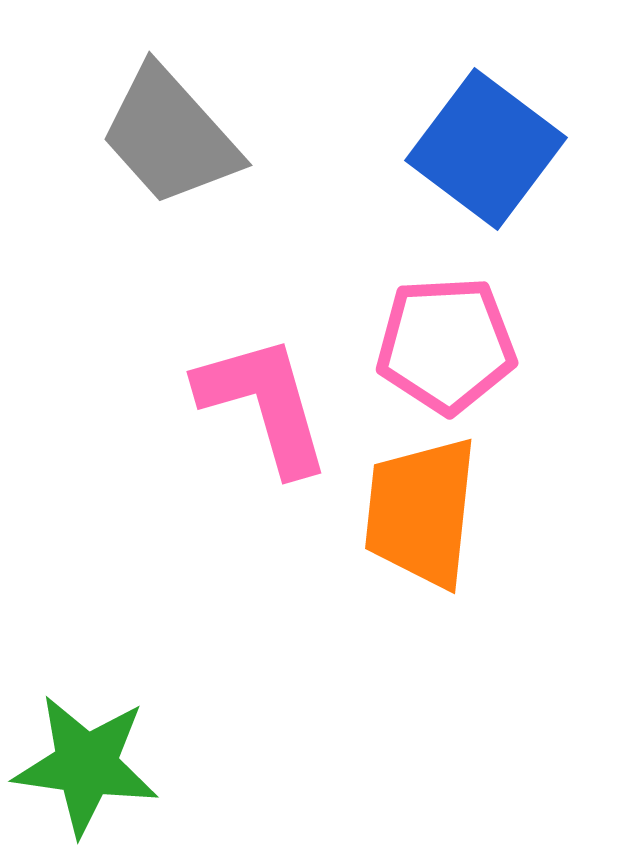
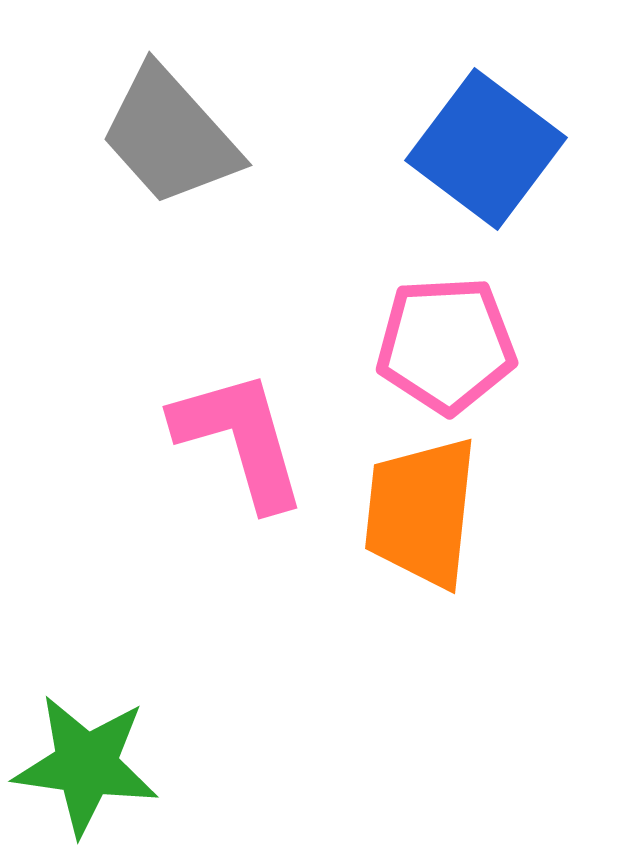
pink L-shape: moved 24 px left, 35 px down
